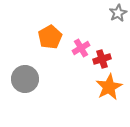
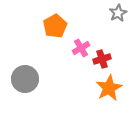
orange pentagon: moved 5 px right, 11 px up
orange star: moved 1 px down
